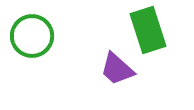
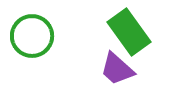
green rectangle: moved 19 px left, 2 px down; rotated 18 degrees counterclockwise
